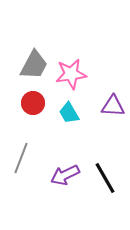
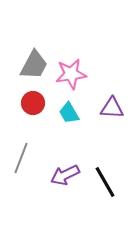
purple triangle: moved 1 px left, 2 px down
black line: moved 4 px down
